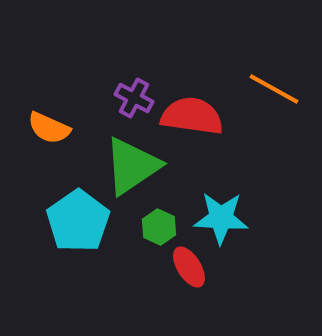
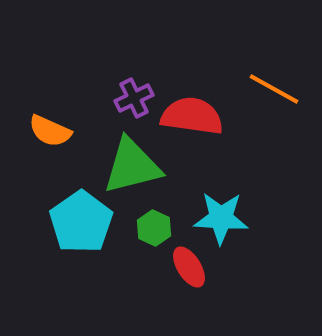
purple cross: rotated 36 degrees clockwise
orange semicircle: moved 1 px right, 3 px down
green triangle: rotated 20 degrees clockwise
cyan pentagon: moved 3 px right, 1 px down
green hexagon: moved 5 px left, 1 px down
